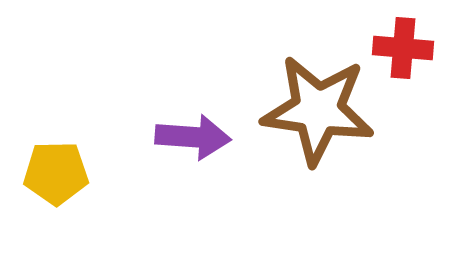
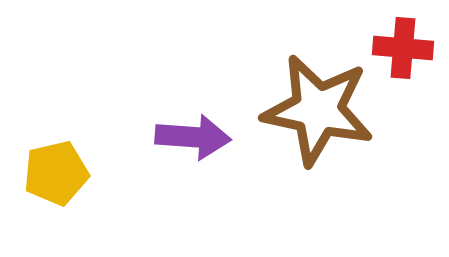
brown star: rotated 4 degrees clockwise
yellow pentagon: rotated 12 degrees counterclockwise
